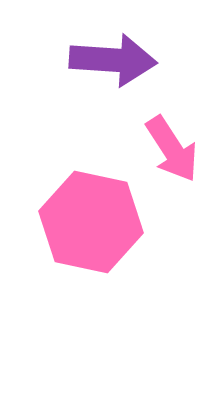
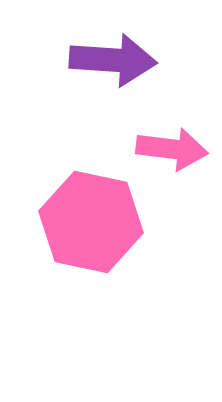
pink arrow: rotated 50 degrees counterclockwise
